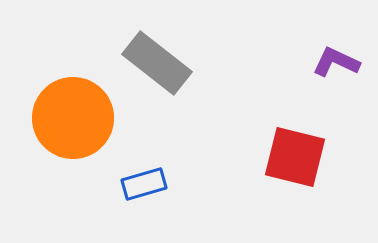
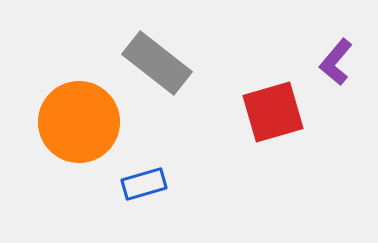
purple L-shape: rotated 75 degrees counterclockwise
orange circle: moved 6 px right, 4 px down
red square: moved 22 px left, 45 px up; rotated 30 degrees counterclockwise
